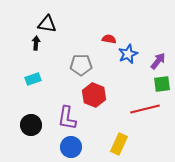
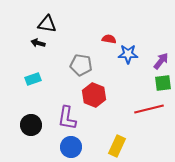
black arrow: moved 2 px right; rotated 80 degrees counterclockwise
blue star: rotated 24 degrees clockwise
purple arrow: moved 3 px right
gray pentagon: rotated 10 degrees clockwise
green square: moved 1 px right, 1 px up
red line: moved 4 px right
yellow rectangle: moved 2 px left, 2 px down
